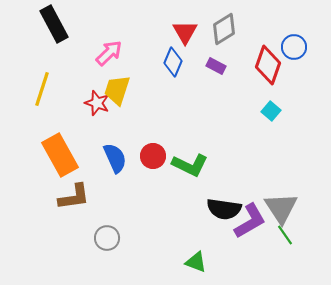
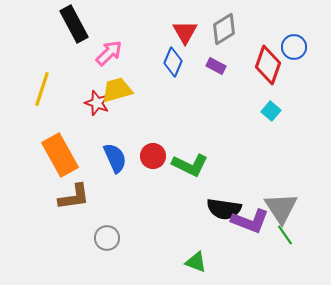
black rectangle: moved 20 px right
yellow trapezoid: rotated 56 degrees clockwise
purple L-shape: rotated 51 degrees clockwise
